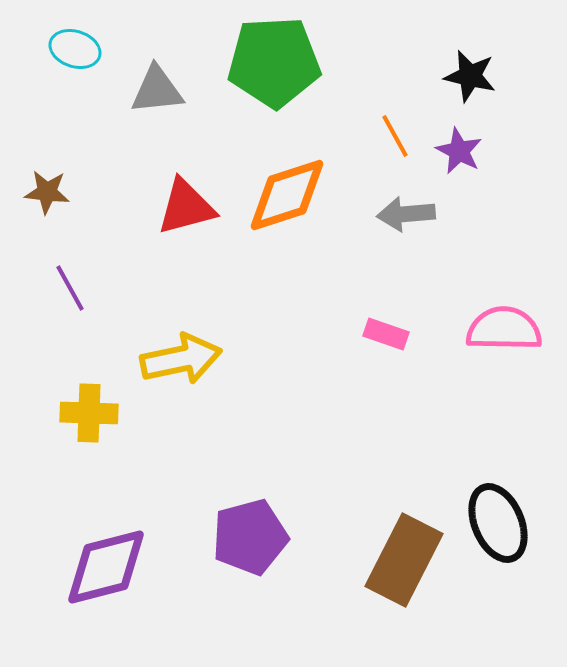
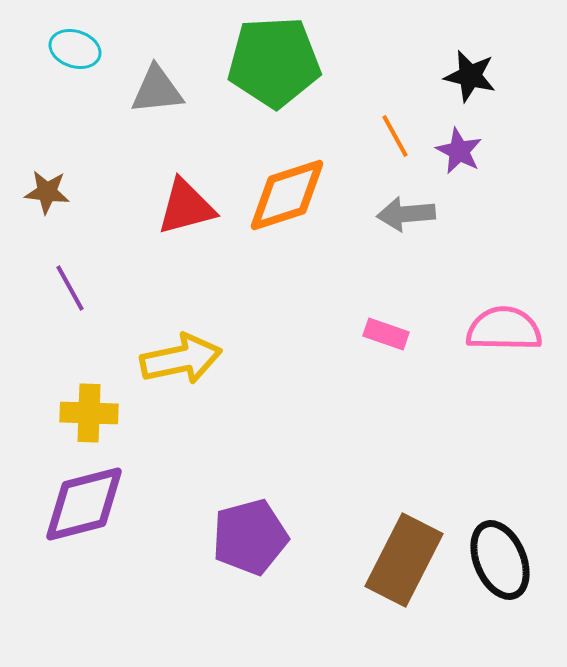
black ellipse: moved 2 px right, 37 px down
purple diamond: moved 22 px left, 63 px up
